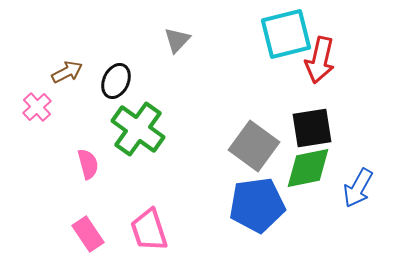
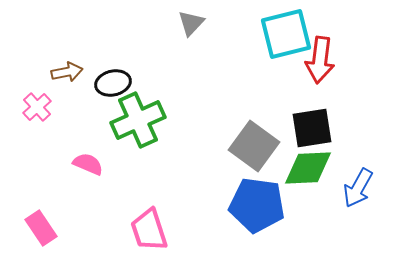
gray triangle: moved 14 px right, 17 px up
red arrow: rotated 6 degrees counterclockwise
brown arrow: rotated 16 degrees clockwise
black ellipse: moved 3 px left, 2 px down; rotated 52 degrees clockwise
green cross: moved 9 px up; rotated 30 degrees clockwise
pink semicircle: rotated 52 degrees counterclockwise
green diamond: rotated 9 degrees clockwise
blue pentagon: rotated 16 degrees clockwise
pink rectangle: moved 47 px left, 6 px up
